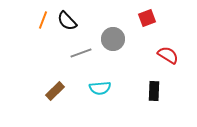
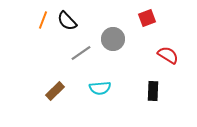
gray line: rotated 15 degrees counterclockwise
black rectangle: moved 1 px left
